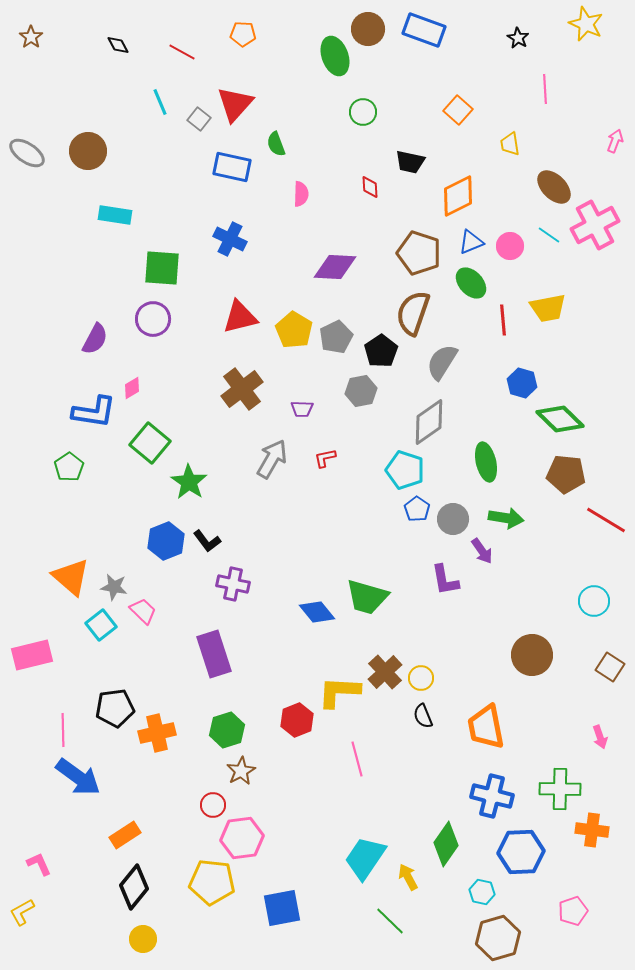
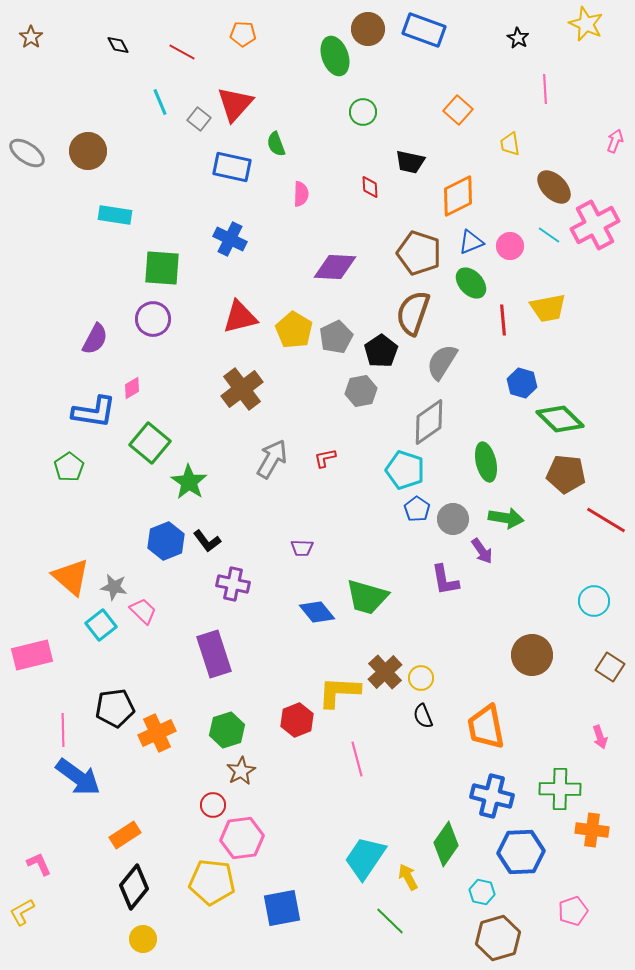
purple trapezoid at (302, 409): moved 139 px down
orange cross at (157, 733): rotated 12 degrees counterclockwise
